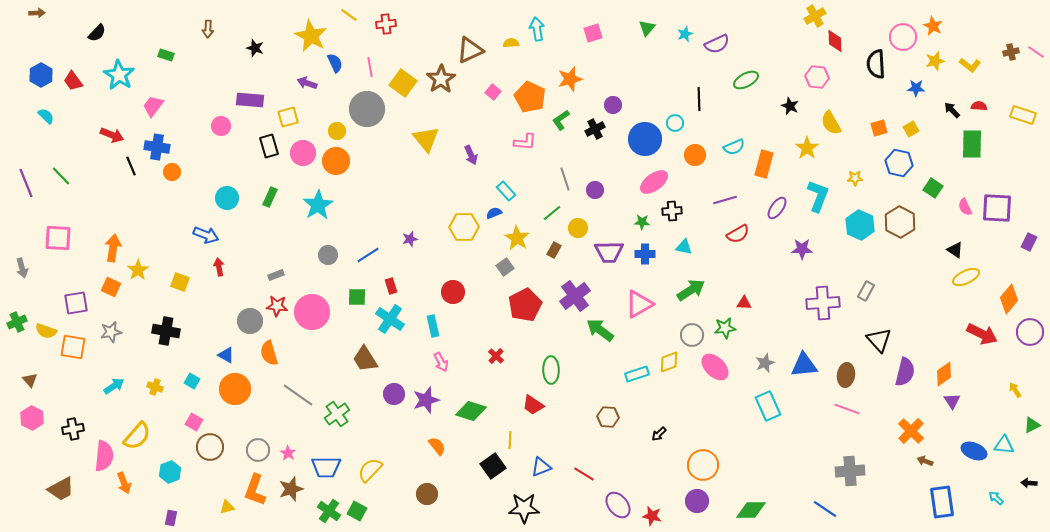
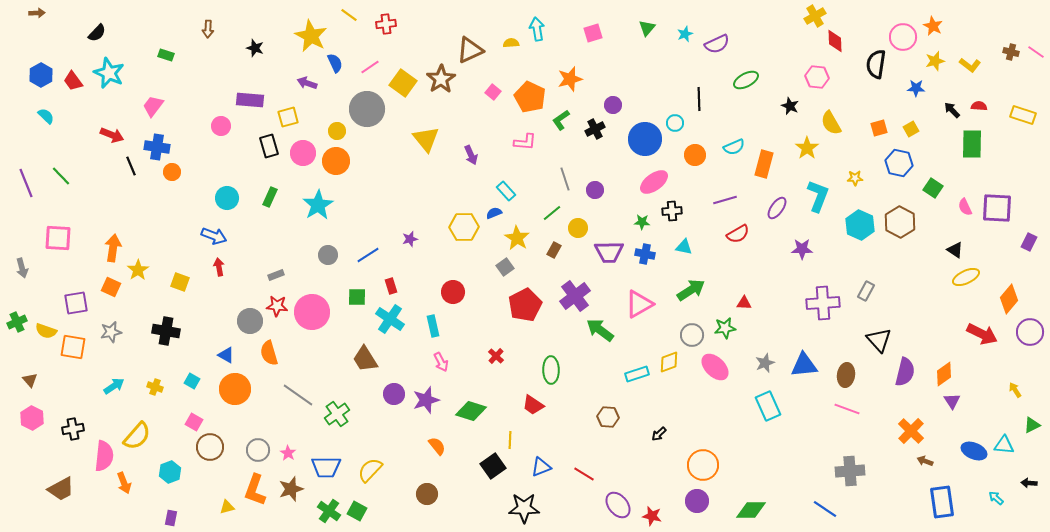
brown cross at (1011, 52): rotated 28 degrees clockwise
black semicircle at (876, 64): rotated 12 degrees clockwise
pink line at (370, 67): rotated 66 degrees clockwise
cyan star at (119, 75): moved 10 px left, 2 px up; rotated 8 degrees counterclockwise
blue arrow at (206, 235): moved 8 px right, 1 px down
blue cross at (645, 254): rotated 12 degrees clockwise
